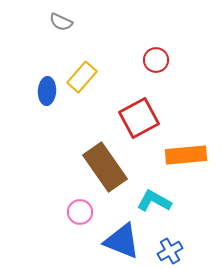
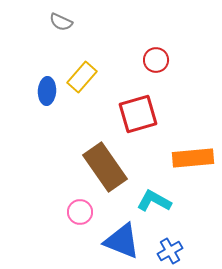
red square: moved 1 px left, 4 px up; rotated 12 degrees clockwise
orange rectangle: moved 7 px right, 3 px down
